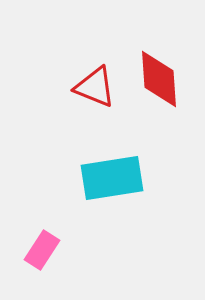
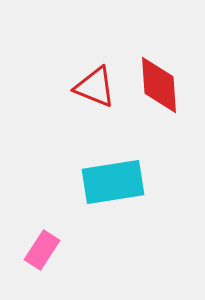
red diamond: moved 6 px down
cyan rectangle: moved 1 px right, 4 px down
